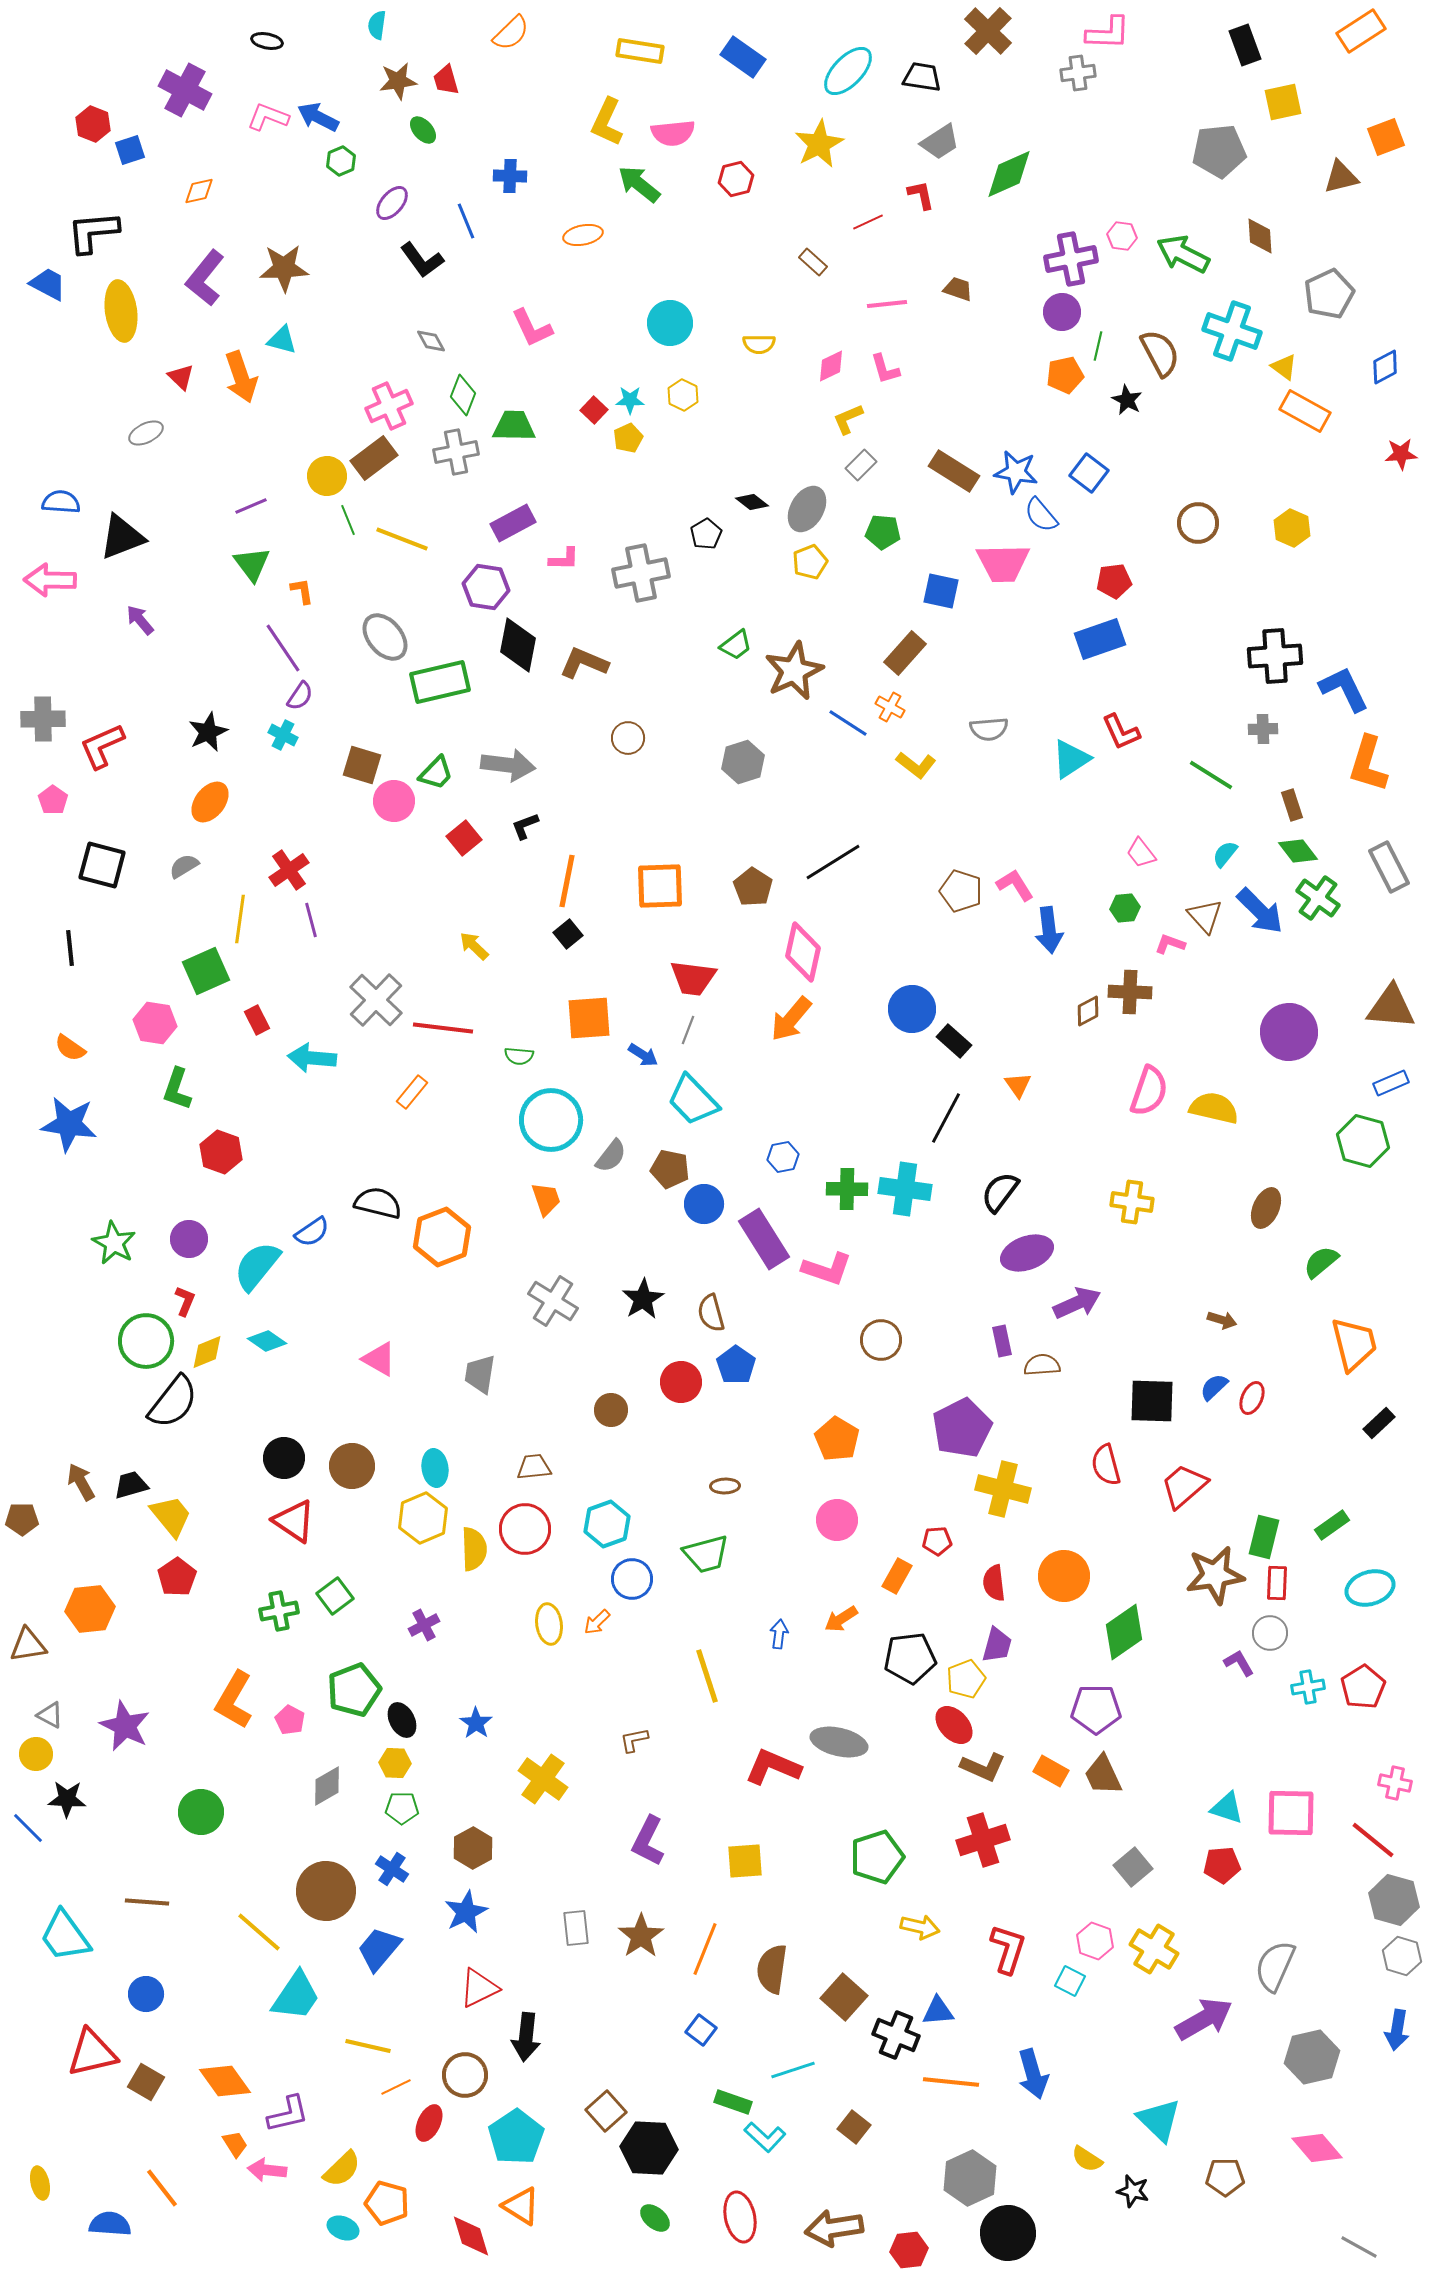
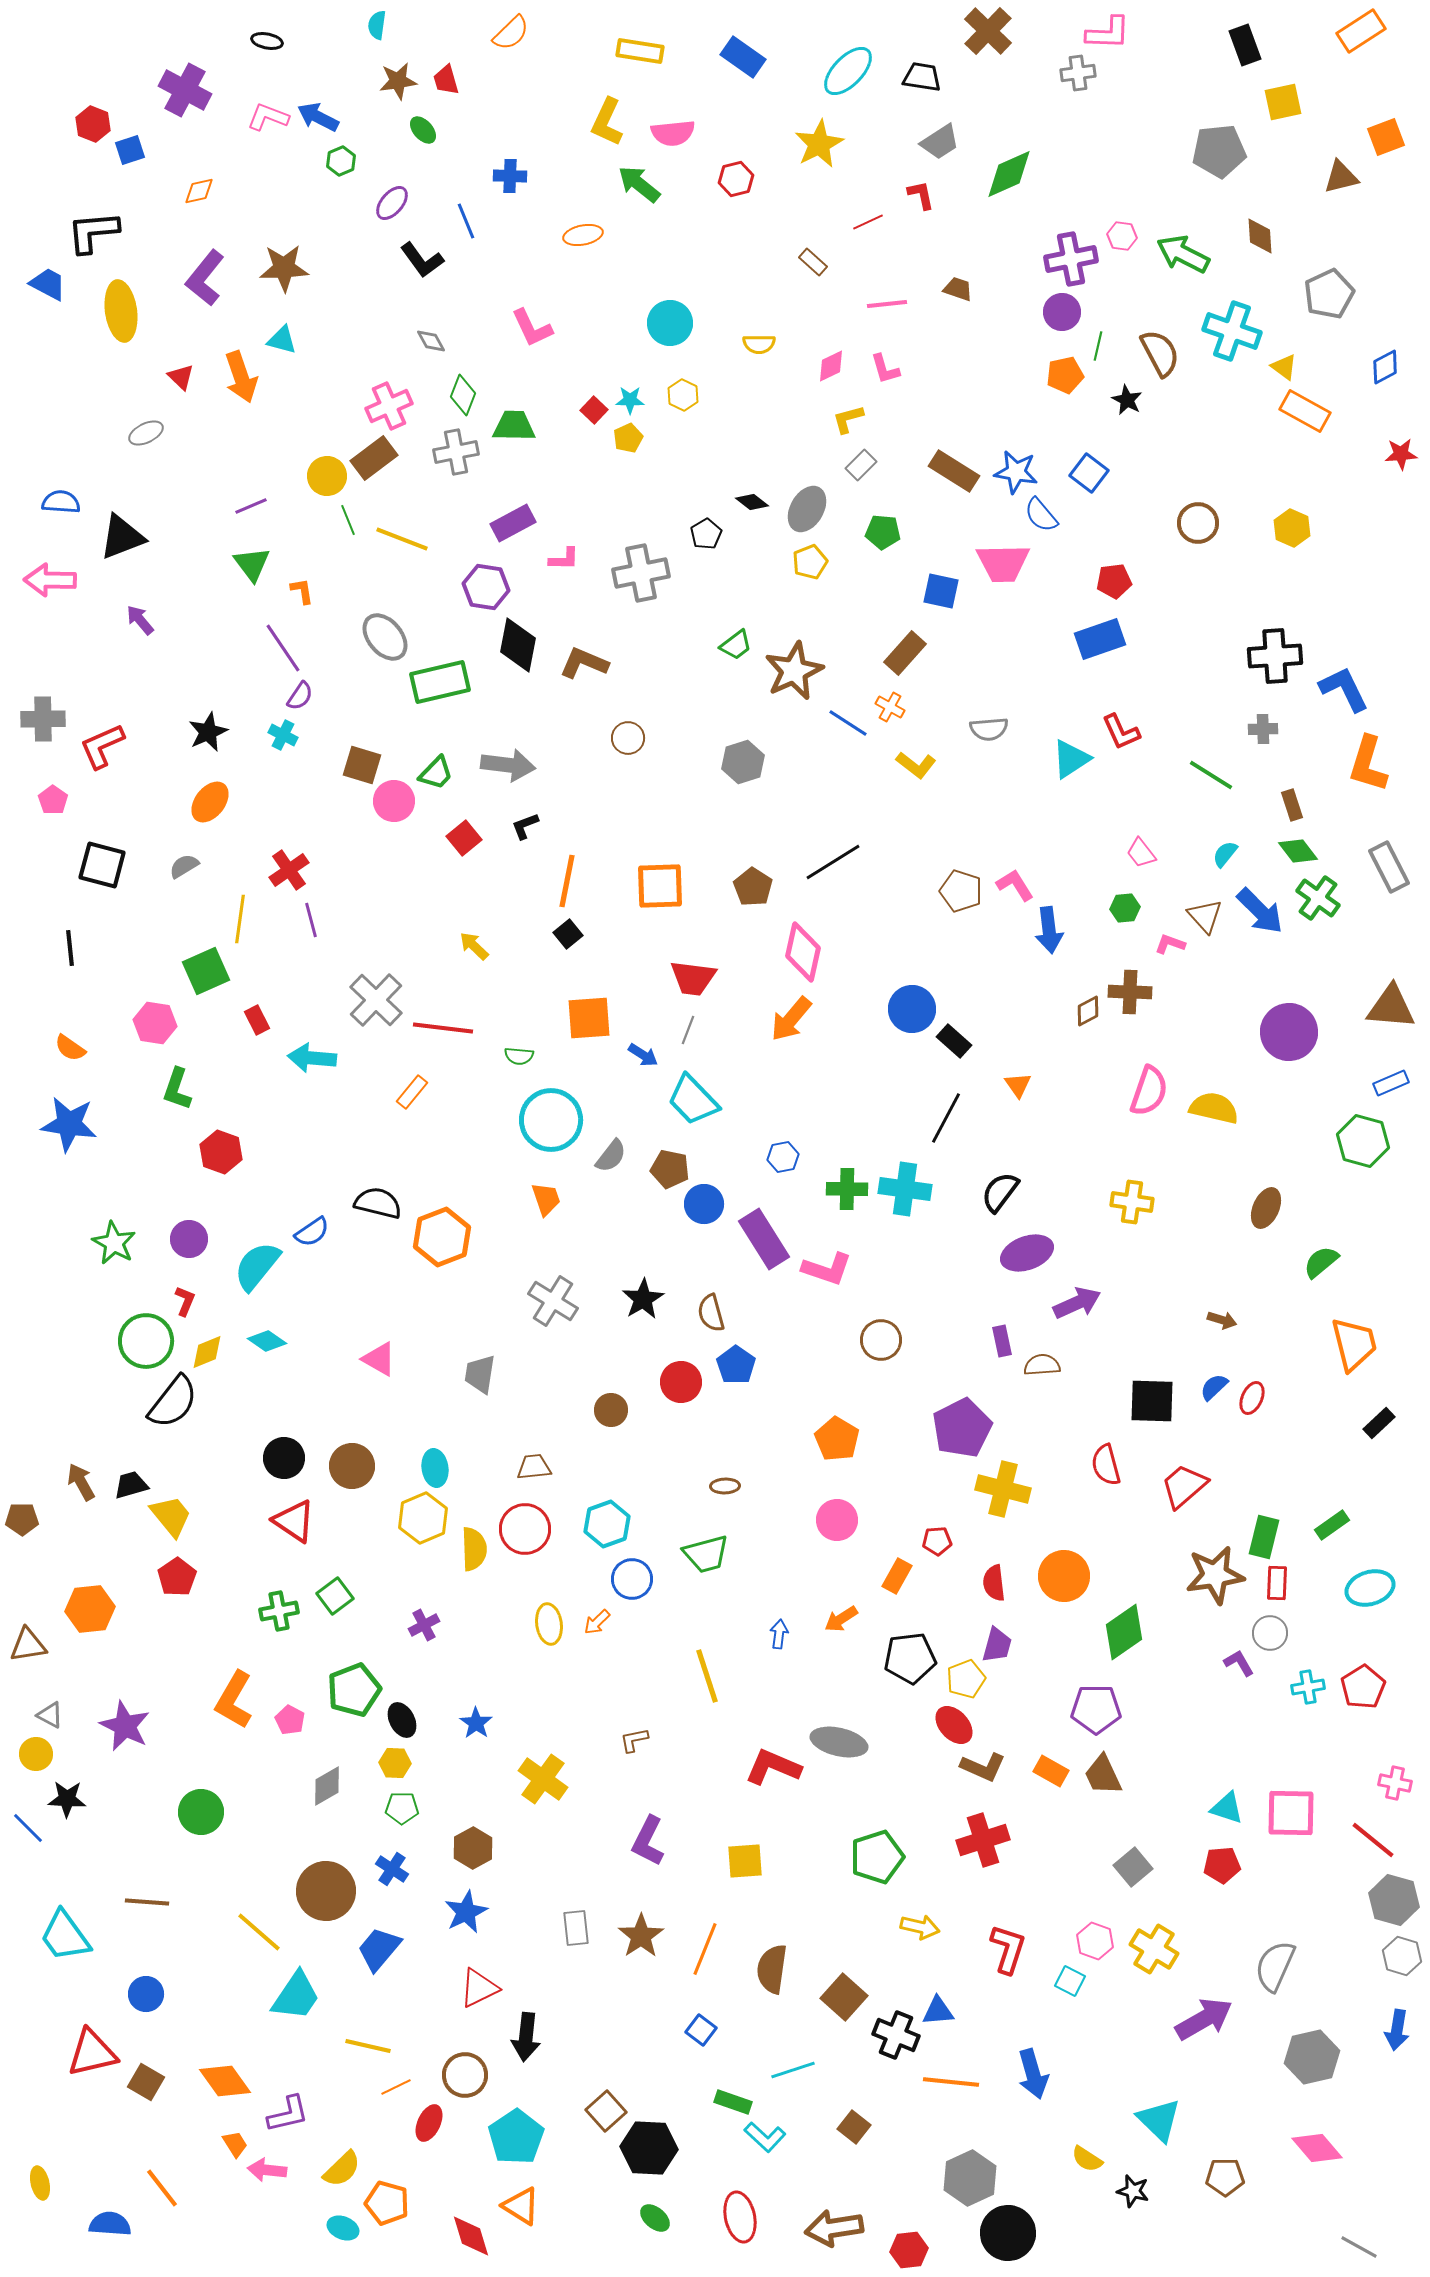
yellow L-shape at (848, 419): rotated 8 degrees clockwise
